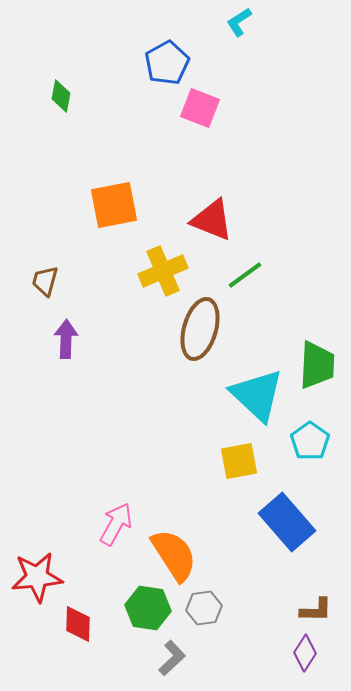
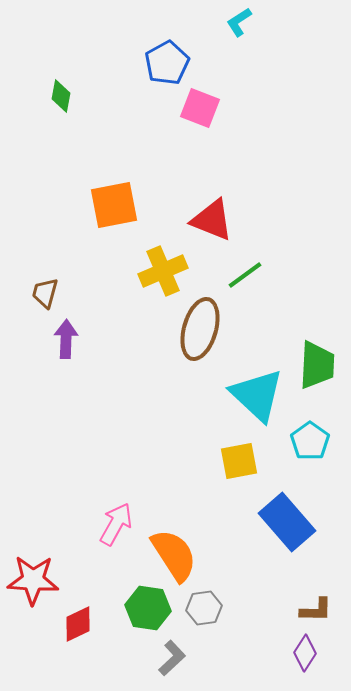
brown trapezoid: moved 12 px down
red star: moved 4 px left, 3 px down; rotated 9 degrees clockwise
red diamond: rotated 63 degrees clockwise
